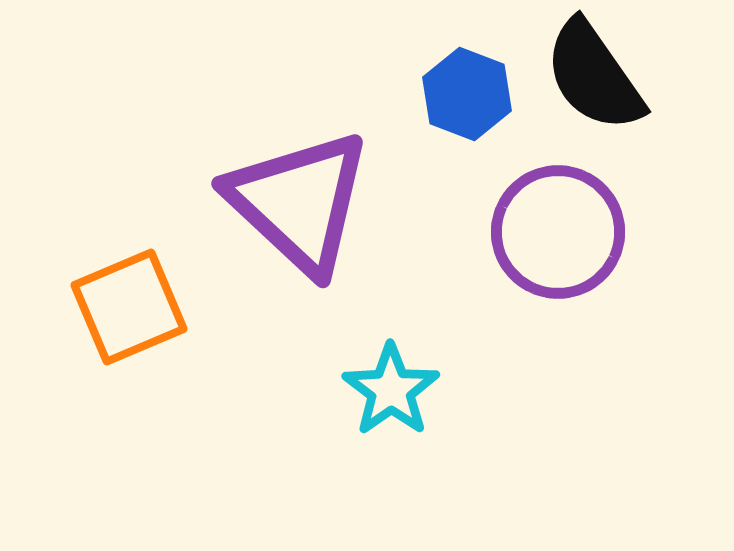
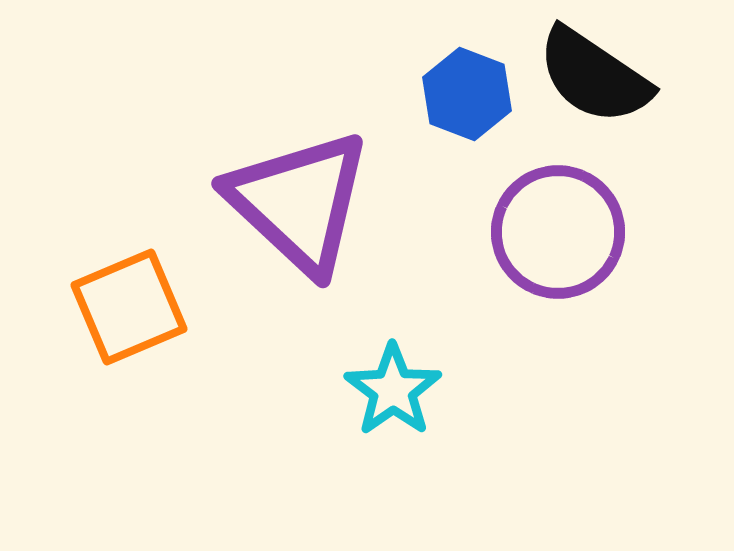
black semicircle: rotated 21 degrees counterclockwise
cyan star: moved 2 px right
